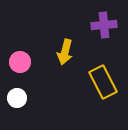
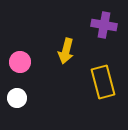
purple cross: rotated 15 degrees clockwise
yellow arrow: moved 1 px right, 1 px up
yellow rectangle: rotated 12 degrees clockwise
